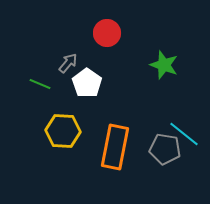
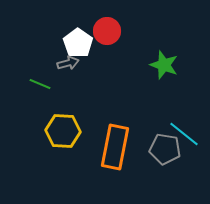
red circle: moved 2 px up
gray arrow: rotated 35 degrees clockwise
white pentagon: moved 9 px left, 40 px up
